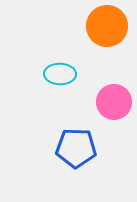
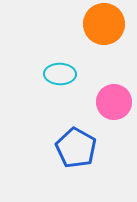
orange circle: moved 3 px left, 2 px up
blue pentagon: rotated 27 degrees clockwise
